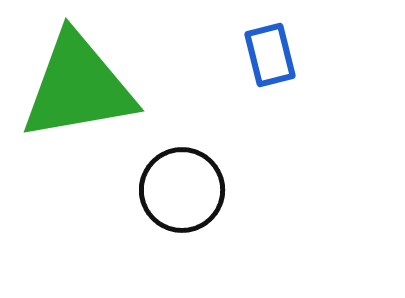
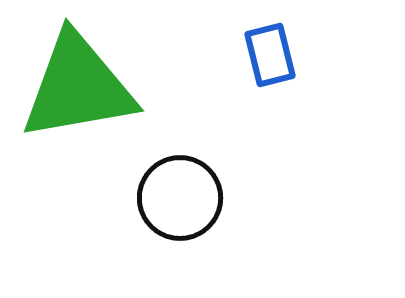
black circle: moved 2 px left, 8 px down
